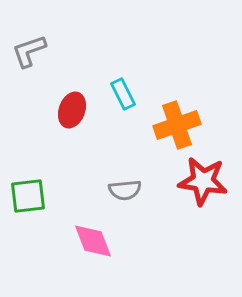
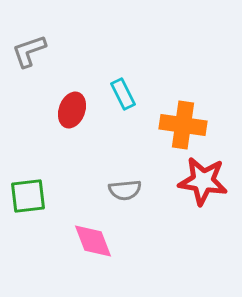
orange cross: moved 6 px right; rotated 27 degrees clockwise
